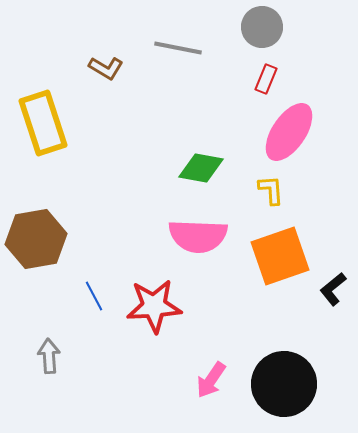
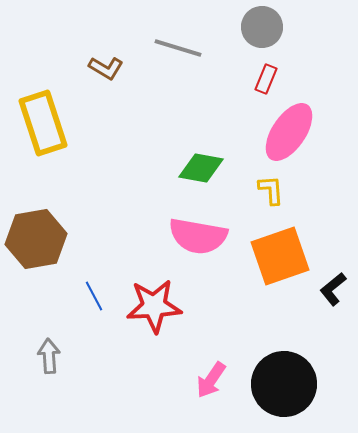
gray line: rotated 6 degrees clockwise
pink semicircle: rotated 8 degrees clockwise
